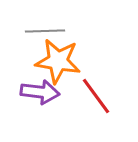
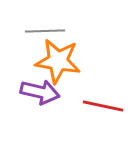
purple arrow: rotated 6 degrees clockwise
red line: moved 7 px right, 10 px down; rotated 42 degrees counterclockwise
